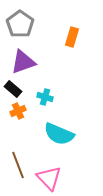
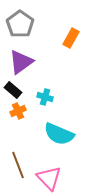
orange rectangle: moved 1 px left, 1 px down; rotated 12 degrees clockwise
purple triangle: moved 2 px left; rotated 16 degrees counterclockwise
black rectangle: moved 1 px down
